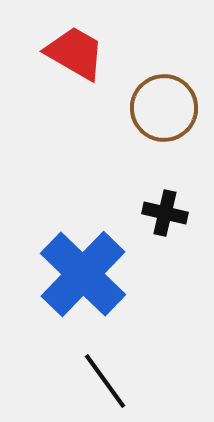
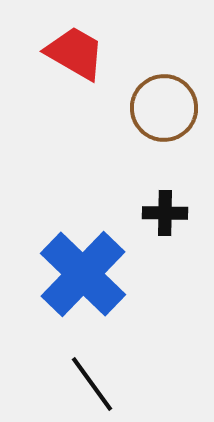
black cross: rotated 12 degrees counterclockwise
black line: moved 13 px left, 3 px down
